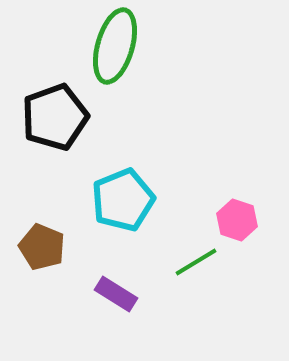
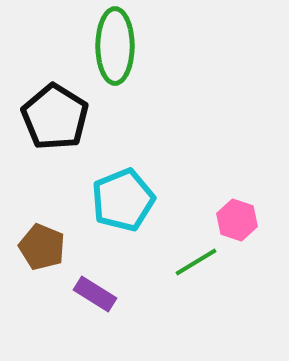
green ellipse: rotated 16 degrees counterclockwise
black pentagon: rotated 20 degrees counterclockwise
purple rectangle: moved 21 px left
